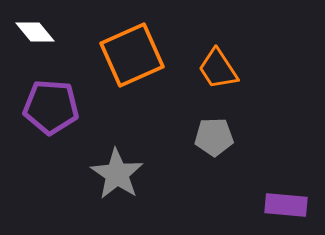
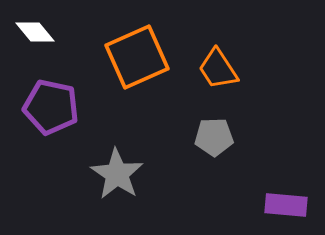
orange square: moved 5 px right, 2 px down
purple pentagon: rotated 8 degrees clockwise
